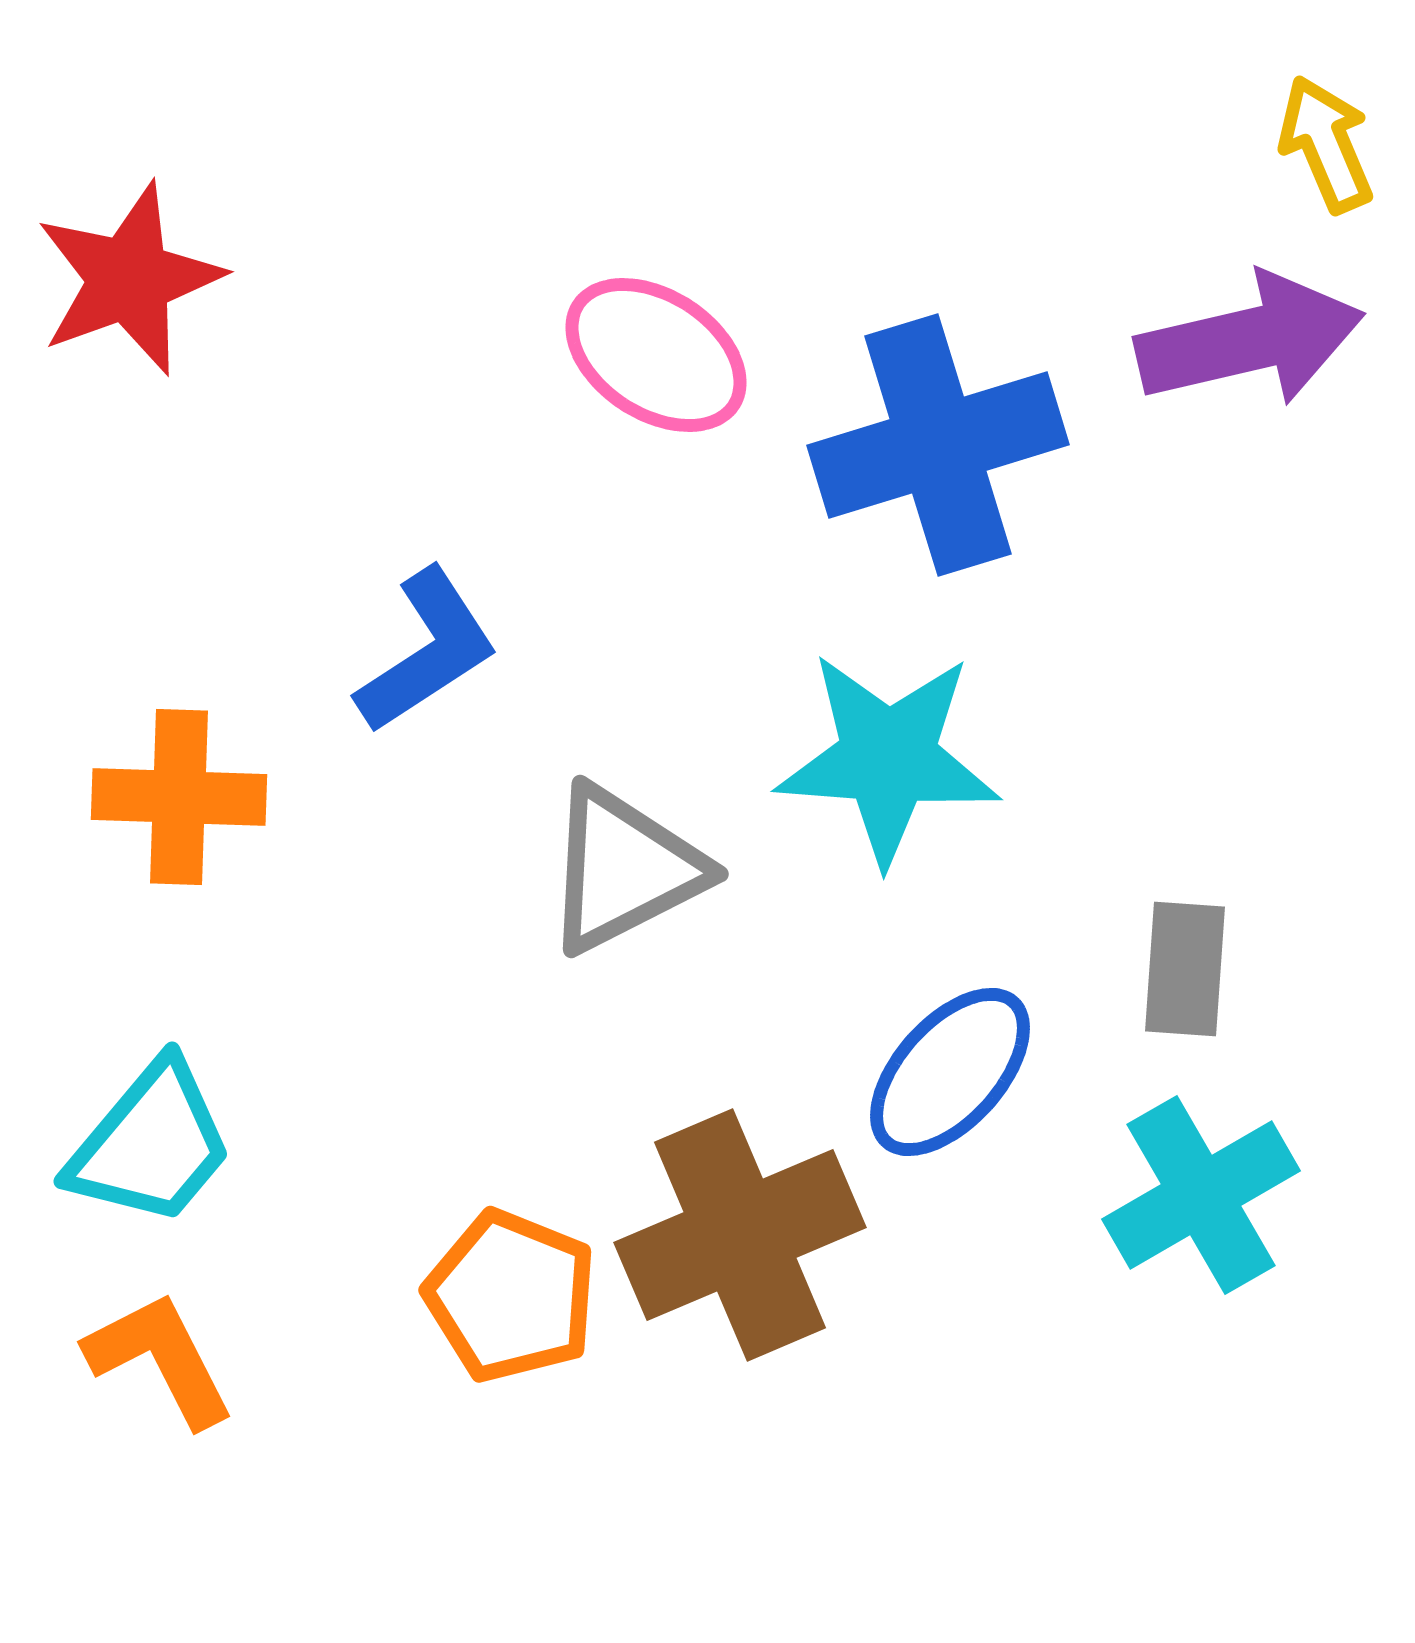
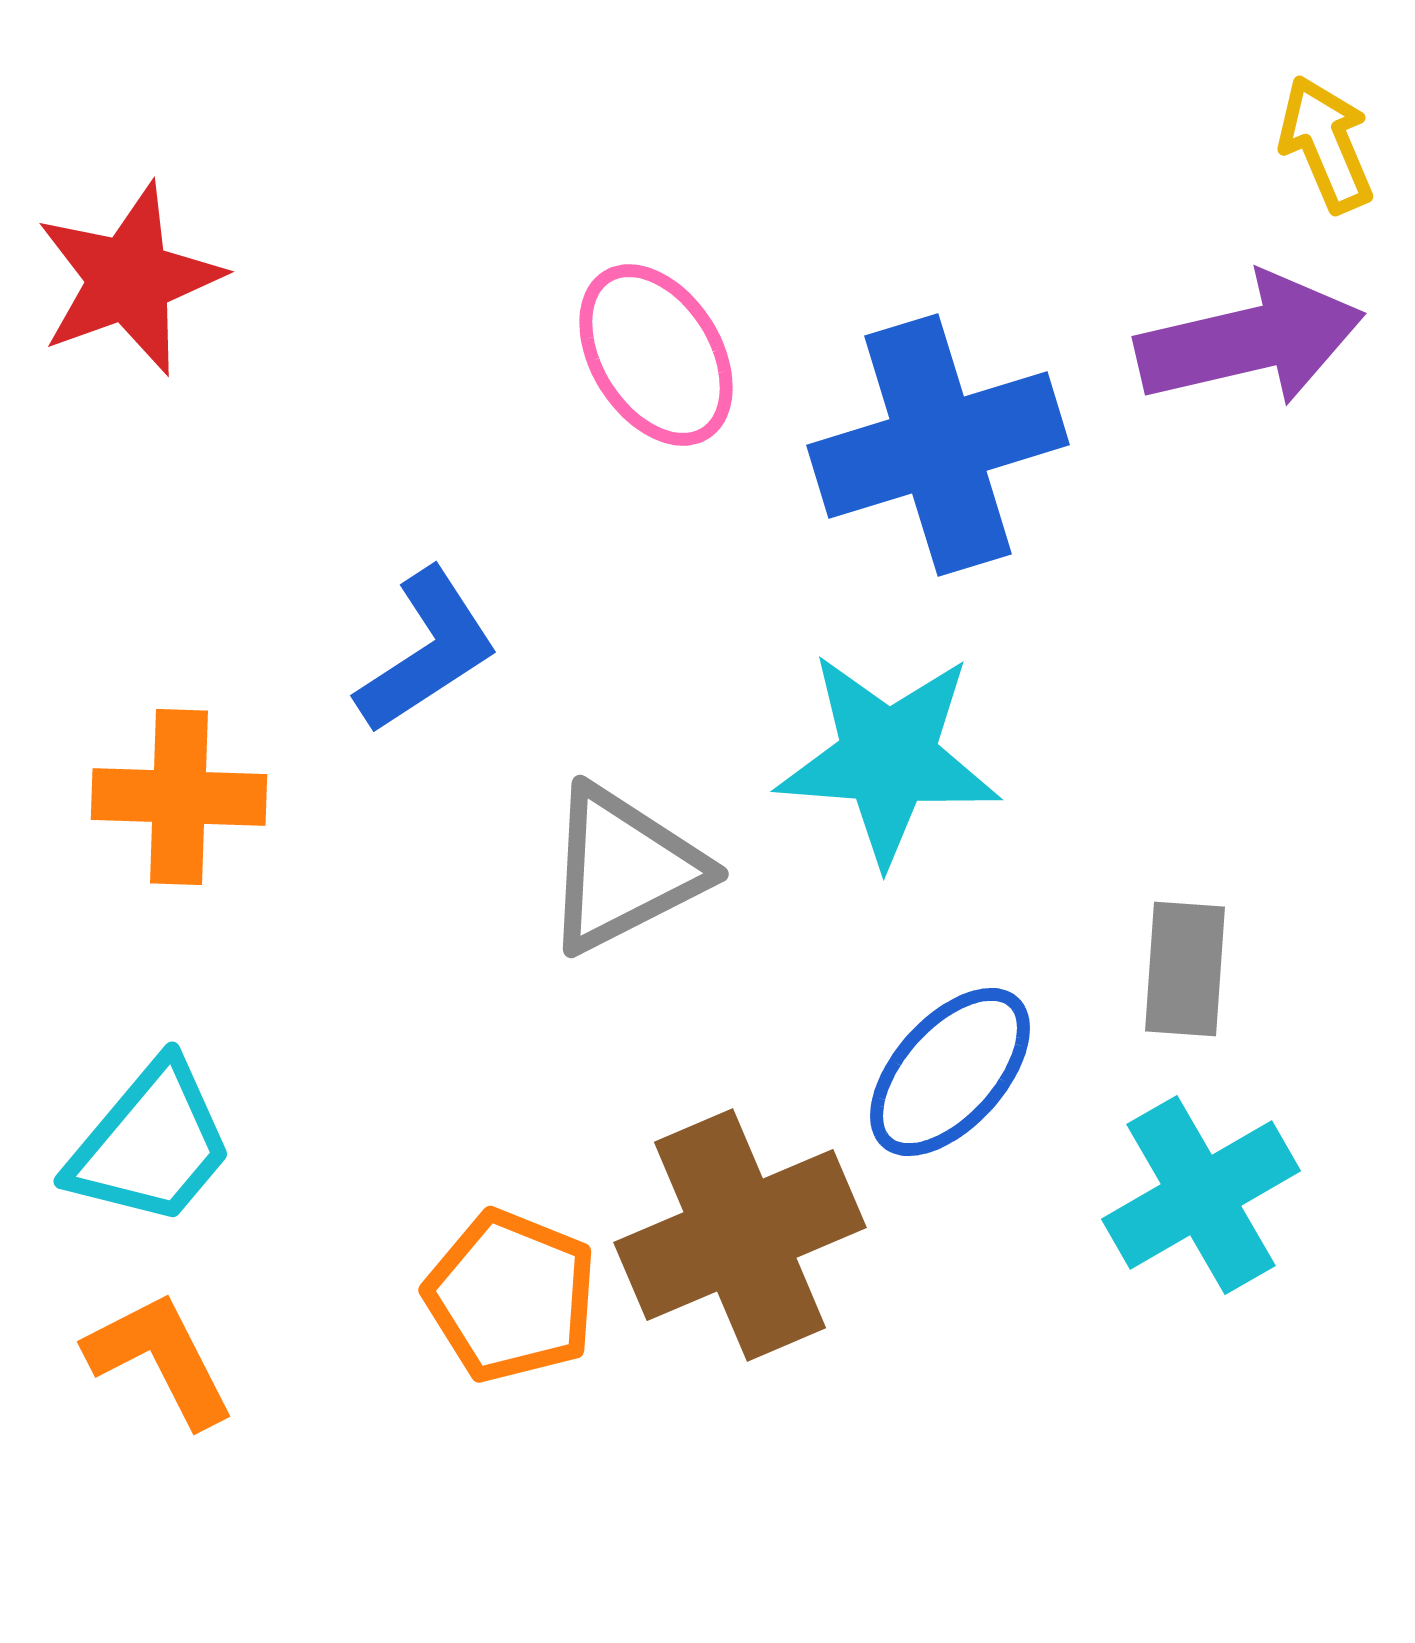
pink ellipse: rotated 25 degrees clockwise
